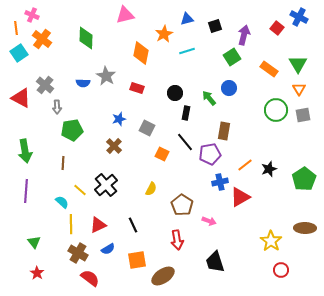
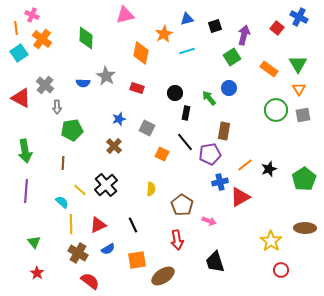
yellow semicircle at (151, 189): rotated 24 degrees counterclockwise
red semicircle at (90, 278): moved 3 px down
